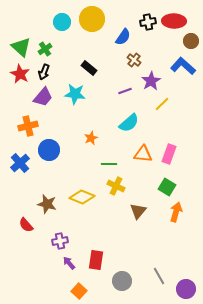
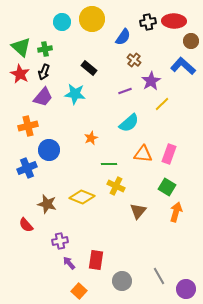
green cross: rotated 24 degrees clockwise
blue cross: moved 7 px right, 5 px down; rotated 18 degrees clockwise
